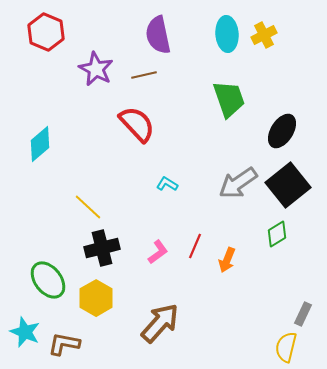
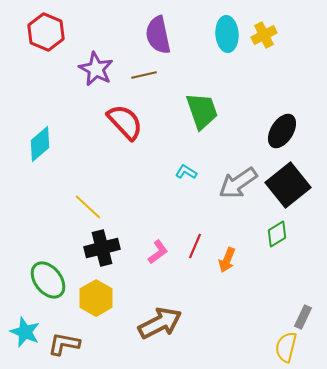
green trapezoid: moved 27 px left, 12 px down
red semicircle: moved 12 px left, 2 px up
cyan L-shape: moved 19 px right, 12 px up
gray rectangle: moved 3 px down
brown arrow: rotated 21 degrees clockwise
